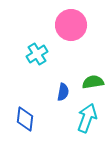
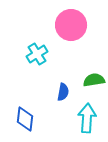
green semicircle: moved 1 px right, 2 px up
cyan arrow: rotated 16 degrees counterclockwise
